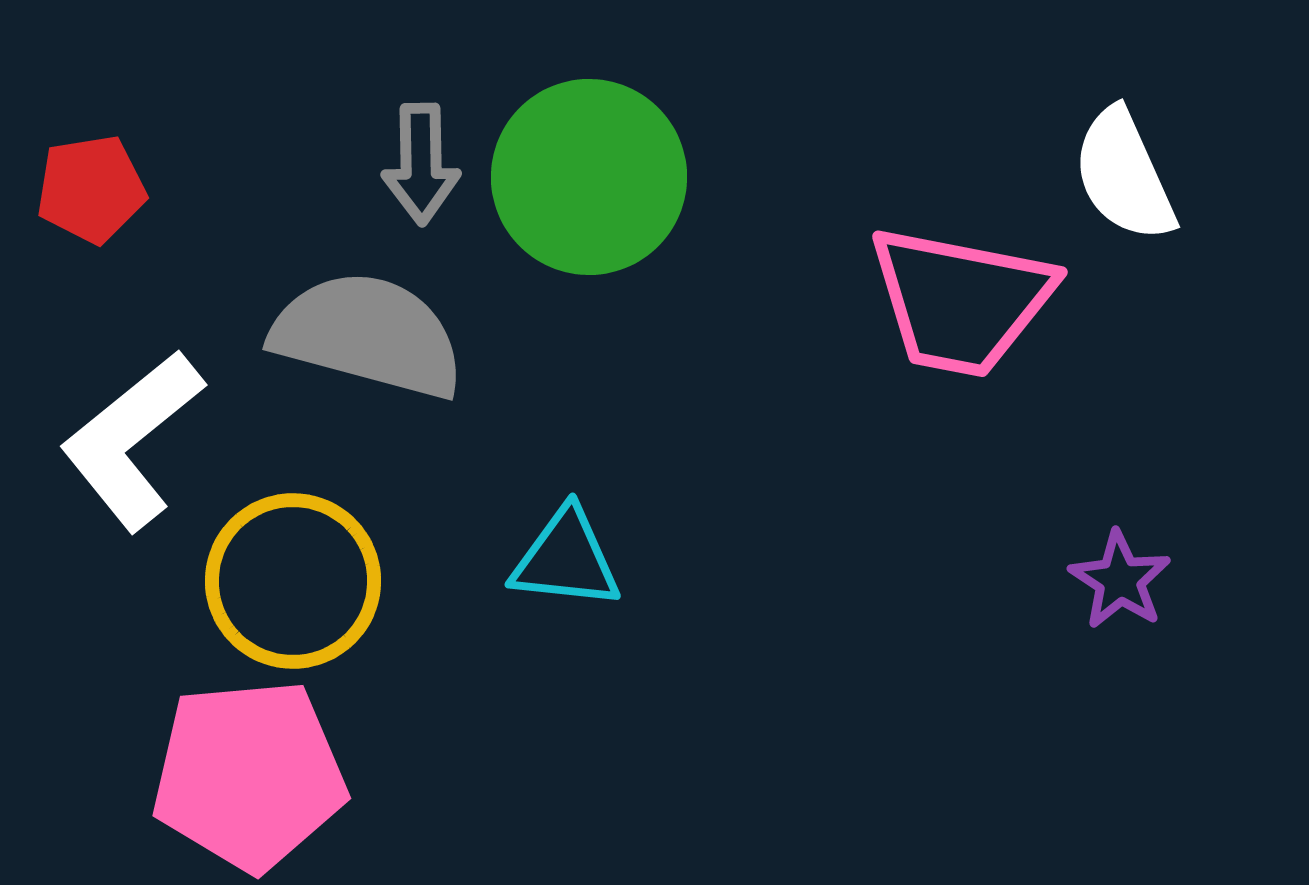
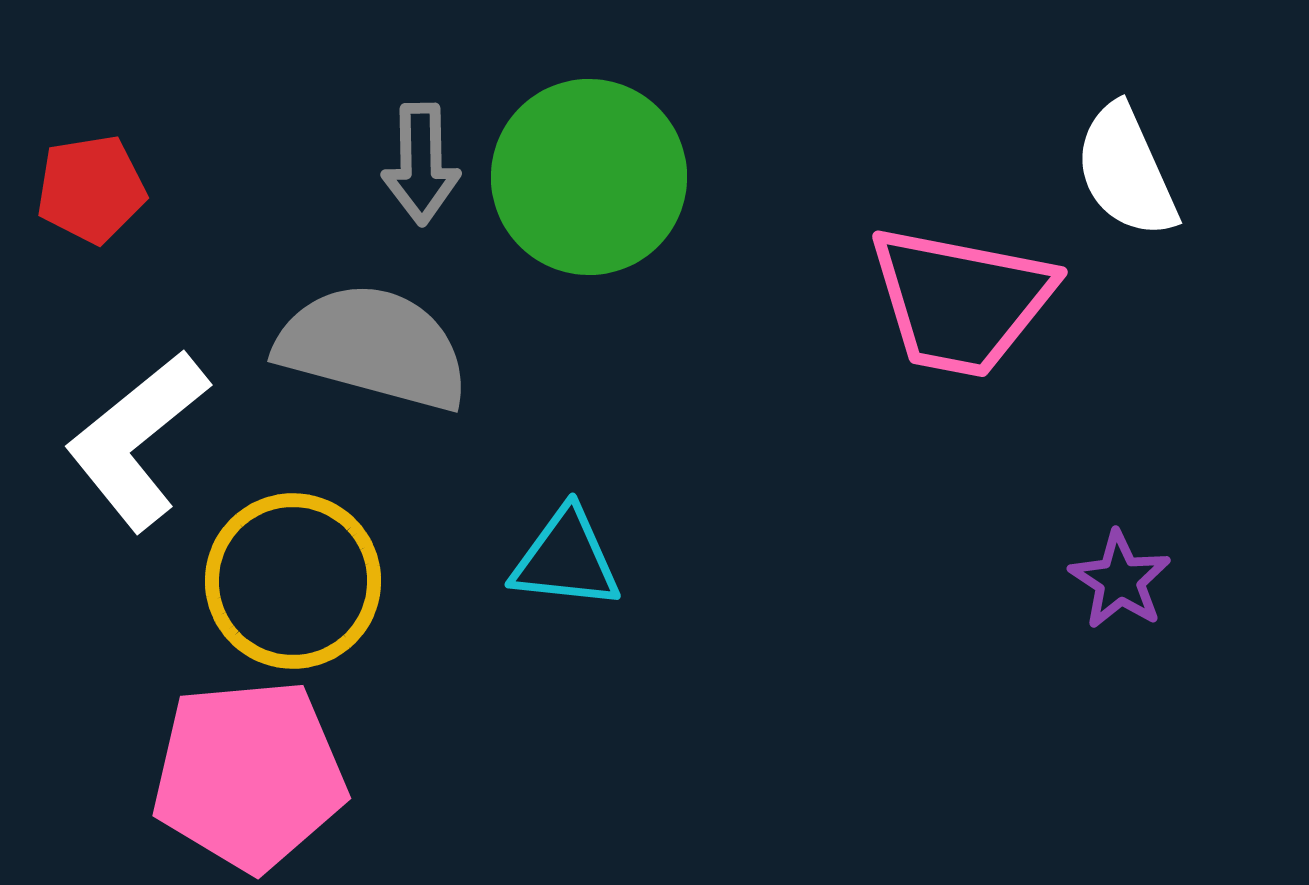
white semicircle: moved 2 px right, 4 px up
gray semicircle: moved 5 px right, 12 px down
white L-shape: moved 5 px right
